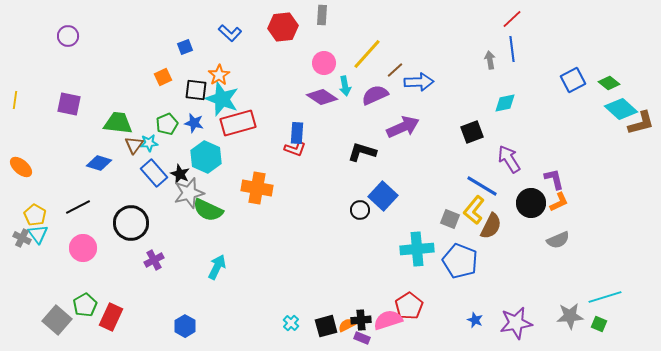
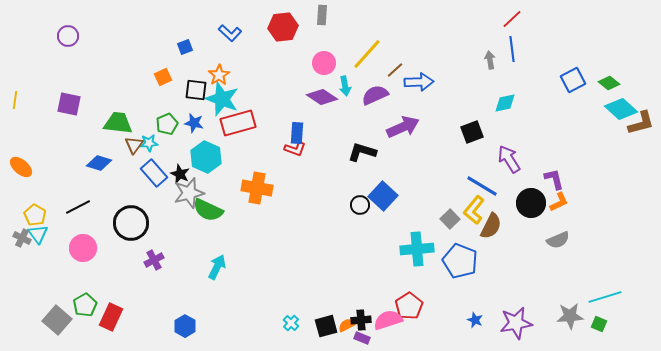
black circle at (360, 210): moved 5 px up
gray square at (450, 219): rotated 24 degrees clockwise
